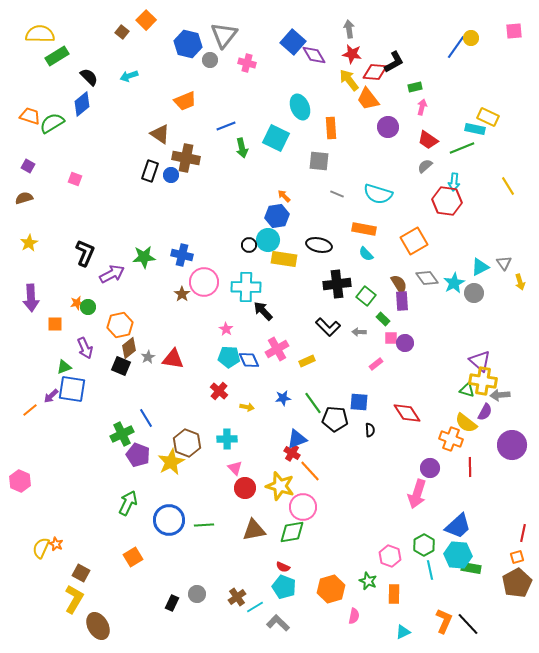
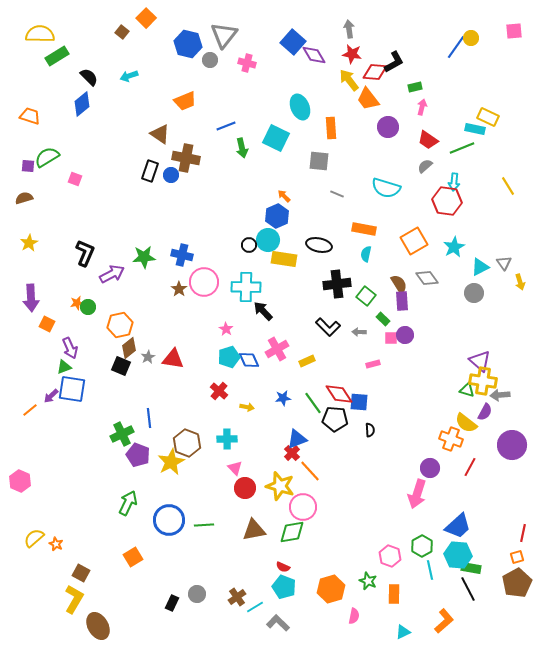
orange square at (146, 20): moved 2 px up
green semicircle at (52, 123): moved 5 px left, 34 px down
purple square at (28, 166): rotated 24 degrees counterclockwise
cyan semicircle at (378, 194): moved 8 px right, 6 px up
blue hexagon at (277, 216): rotated 15 degrees counterclockwise
cyan semicircle at (366, 254): rotated 56 degrees clockwise
cyan star at (454, 283): moved 36 px up
brown star at (182, 294): moved 3 px left, 5 px up
orange square at (55, 324): moved 8 px left; rotated 28 degrees clockwise
purple circle at (405, 343): moved 8 px up
purple arrow at (85, 348): moved 15 px left
cyan pentagon at (229, 357): rotated 20 degrees counterclockwise
pink rectangle at (376, 364): moved 3 px left; rotated 24 degrees clockwise
red diamond at (407, 413): moved 68 px left, 19 px up
blue line at (146, 418): moved 3 px right; rotated 24 degrees clockwise
red cross at (292, 453): rotated 14 degrees clockwise
red line at (470, 467): rotated 30 degrees clockwise
green hexagon at (424, 545): moved 2 px left, 1 px down
yellow semicircle at (41, 548): moved 7 px left, 10 px up; rotated 25 degrees clockwise
orange L-shape at (444, 621): rotated 25 degrees clockwise
black line at (468, 624): moved 35 px up; rotated 15 degrees clockwise
